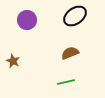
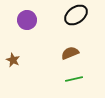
black ellipse: moved 1 px right, 1 px up
brown star: moved 1 px up
green line: moved 8 px right, 3 px up
